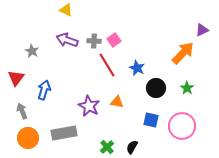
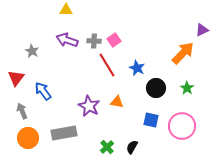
yellow triangle: rotated 24 degrees counterclockwise
blue arrow: moved 1 px left, 1 px down; rotated 54 degrees counterclockwise
